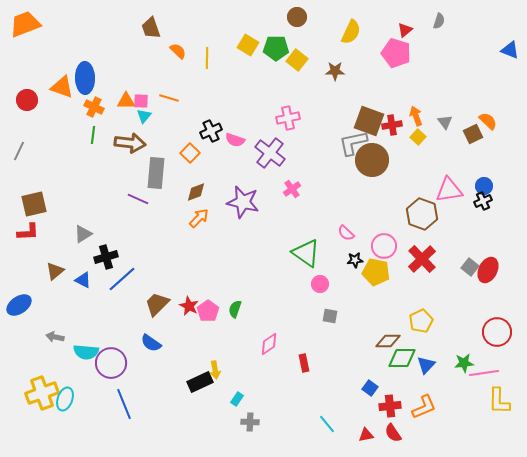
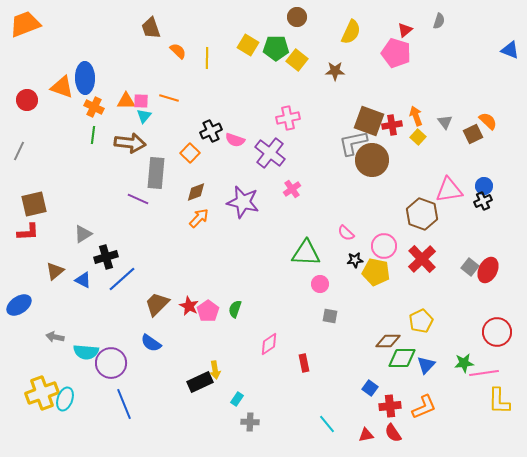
green triangle at (306, 253): rotated 32 degrees counterclockwise
